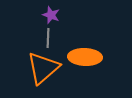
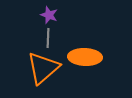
purple star: moved 2 px left
